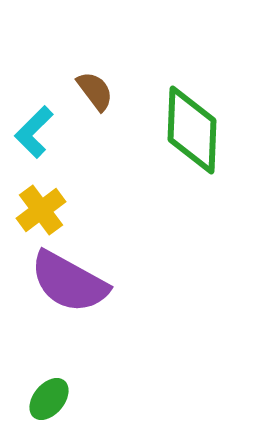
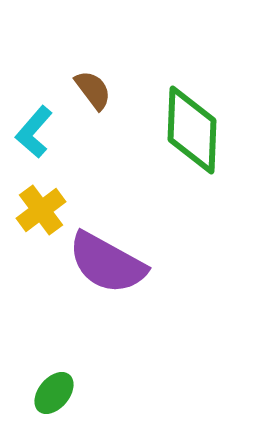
brown semicircle: moved 2 px left, 1 px up
cyan L-shape: rotated 4 degrees counterclockwise
purple semicircle: moved 38 px right, 19 px up
green ellipse: moved 5 px right, 6 px up
